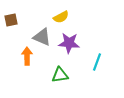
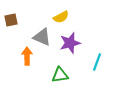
purple star: moved 1 px right; rotated 20 degrees counterclockwise
